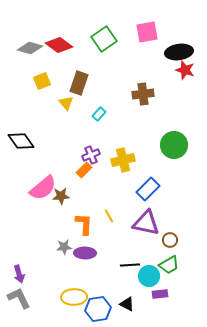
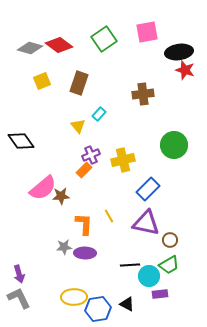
yellow triangle: moved 12 px right, 23 px down
